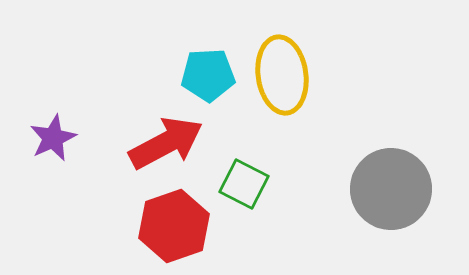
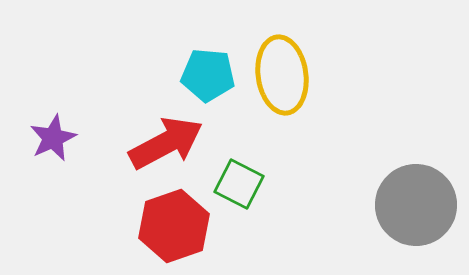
cyan pentagon: rotated 8 degrees clockwise
green square: moved 5 px left
gray circle: moved 25 px right, 16 px down
